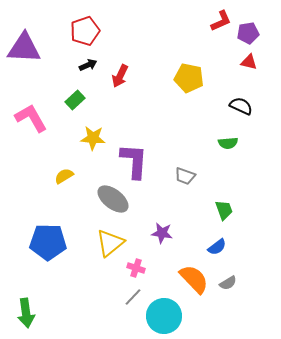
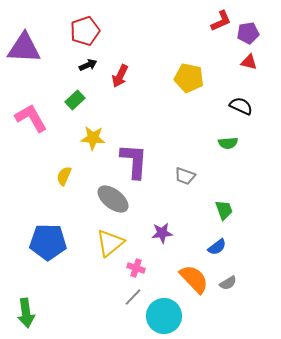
yellow semicircle: rotated 36 degrees counterclockwise
purple star: rotated 15 degrees counterclockwise
